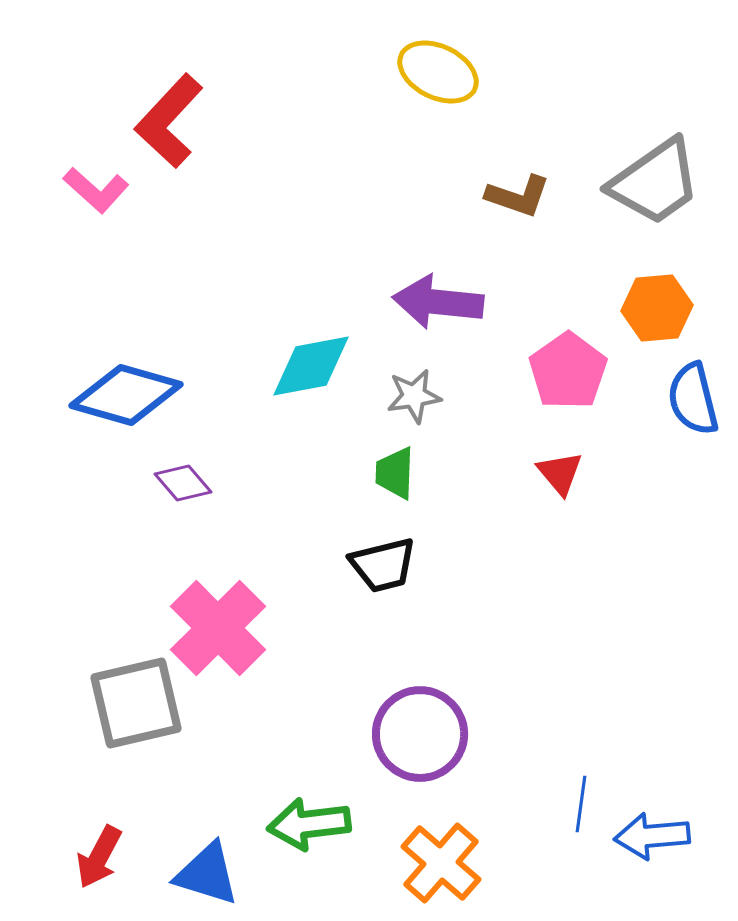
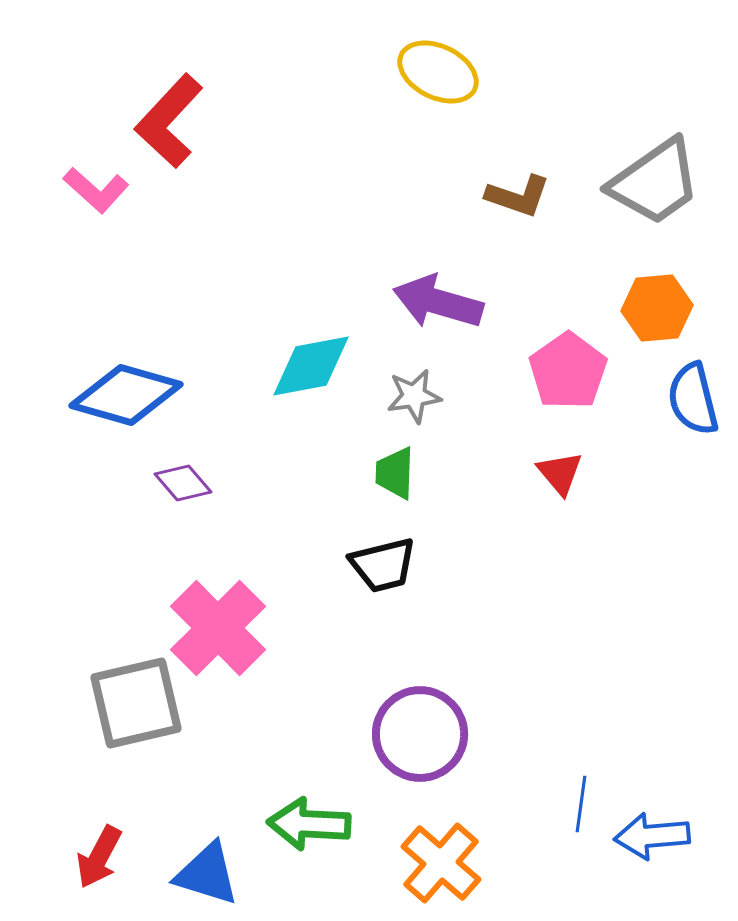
purple arrow: rotated 10 degrees clockwise
green arrow: rotated 10 degrees clockwise
